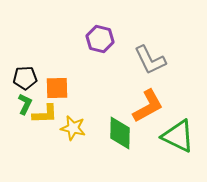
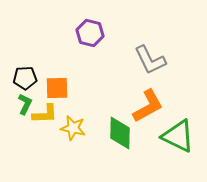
purple hexagon: moved 10 px left, 6 px up
